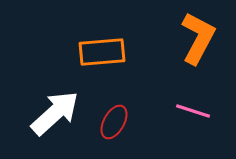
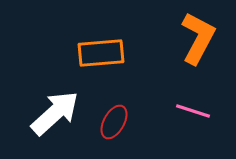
orange rectangle: moved 1 px left, 1 px down
